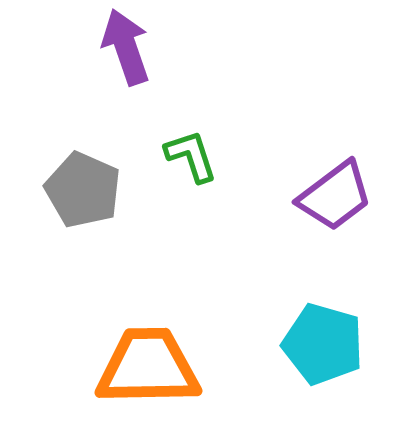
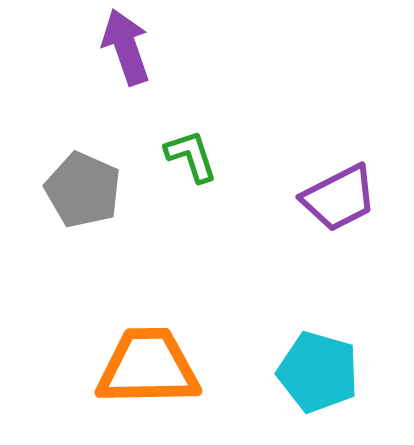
purple trapezoid: moved 4 px right, 2 px down; rotated 10 degrees clockwise
cyan pentagon: moved 5 px left, 28 px down
